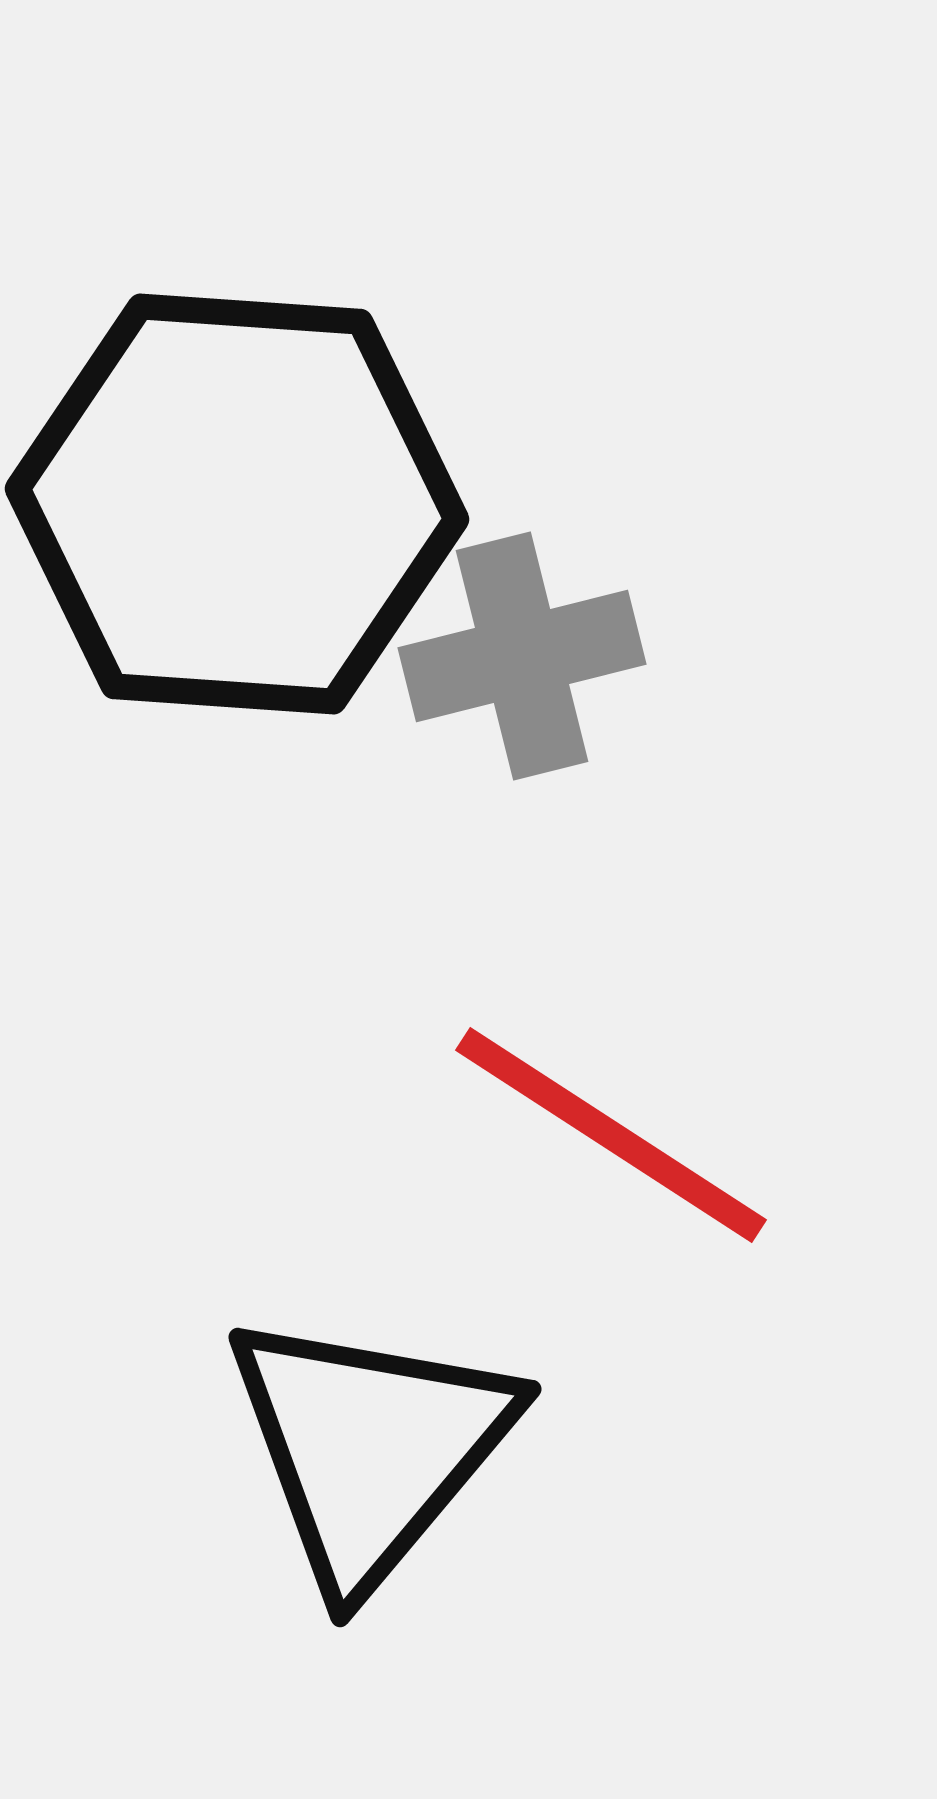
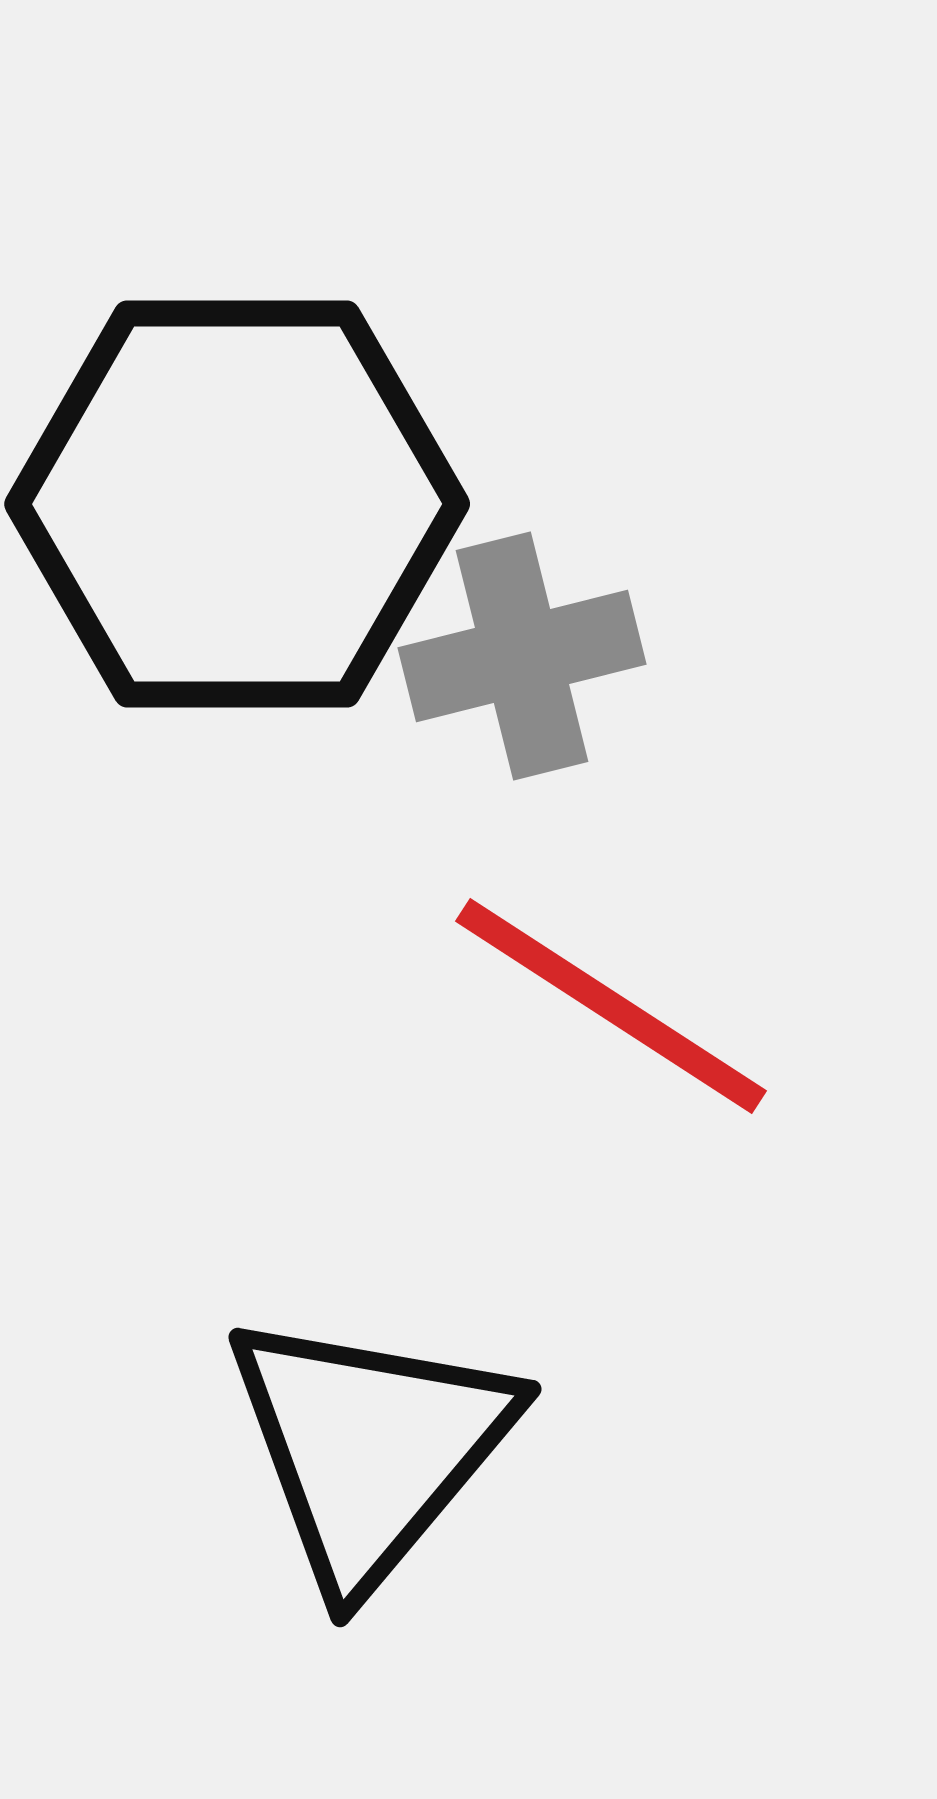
black hexagon: rotated 4 degrees counterclockwise
red line: moved 129 px up
